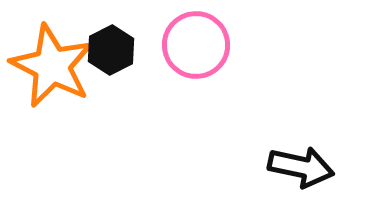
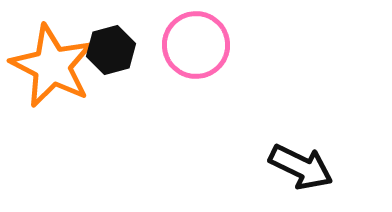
black hexagon: rotated 12 degrees clockwise
black arrow: rotated 14 degrees clockwise
